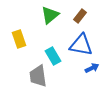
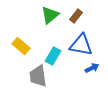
brown rectangle: moved 4 px left
yellow rectangle: moved 2 px right, 7 px down; rotated 30 degrees counterclockwise
cyan rectangle: rotated 60 degrees clockwise
